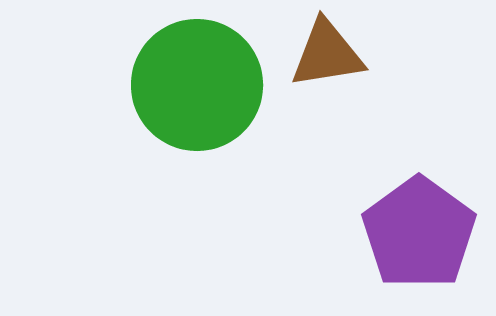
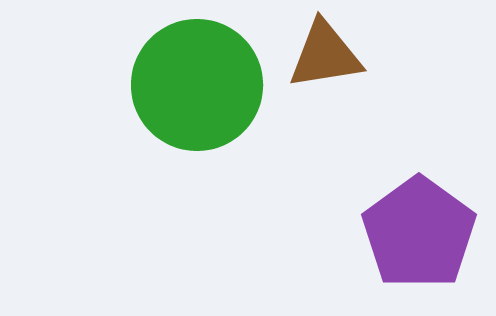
brown triangle: moved 2 px left, 1 px down
